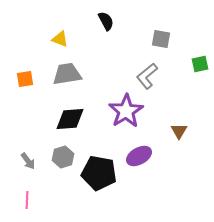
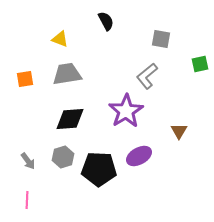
black pentagon: moved 4 px up; rotated 8 degrees counterclockwise
